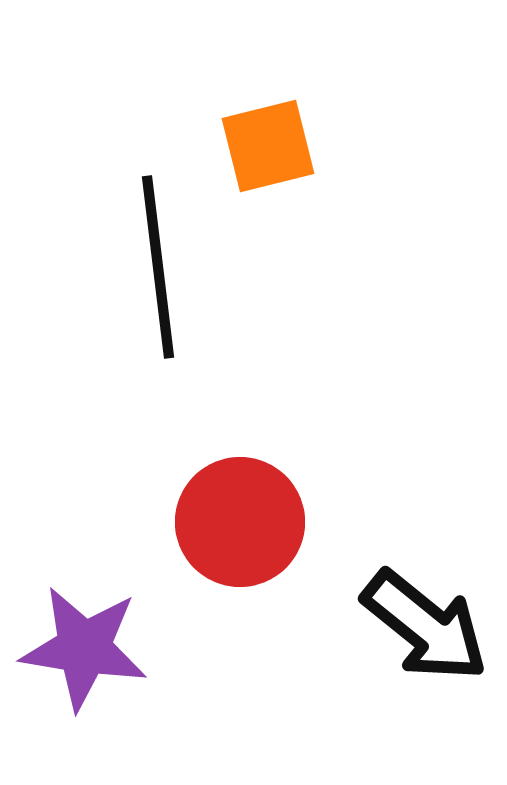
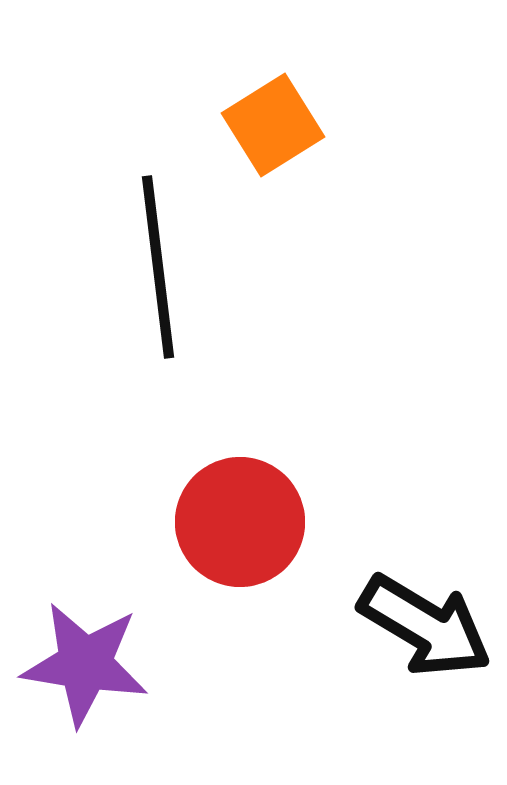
orange square: moved 5 px right, 21 px up; rotated 18 degrees counterclockwise
black arrow: rotated 8 degrees counterclockwise
purple star: moved 1 px right, 16 px down
